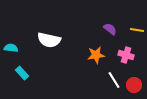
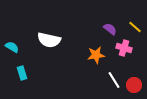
yellow line: moved 2 px left, 3 px up; rotated 32 degrees clockwise
cyan semicircle: moved 1 px right, 1 px up; rotated 24 degrees clockwise
pink cross: moved 2 px left, 7 px up
cyan rectangle: rotated 24 degrees clockwise
